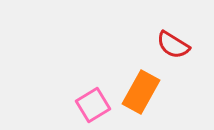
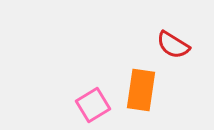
orange rectangle: moved 2 px up; rotated 21 degrees counterclockwise
